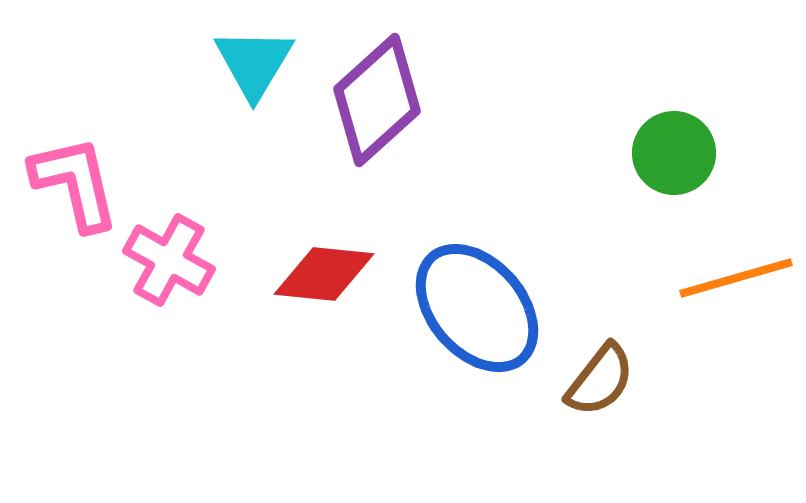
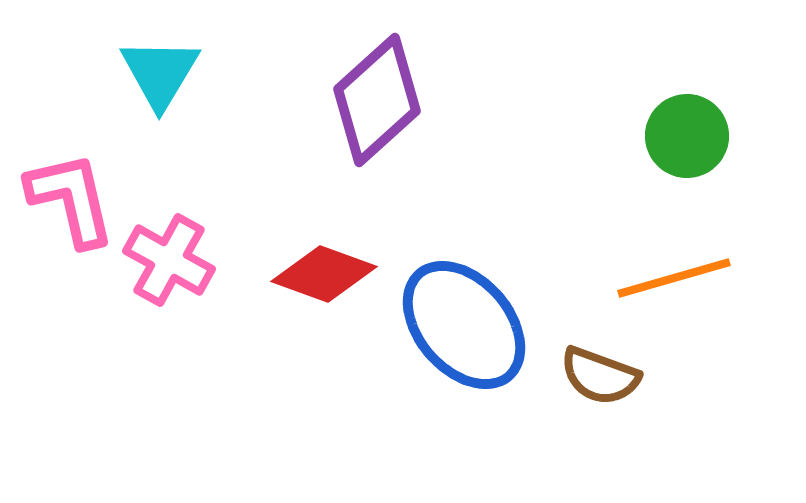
cyan triangle: moved 94 px left, 10 px down
green circle: moved 13 px right, 17 px up
pink L-shape: moved 4 px left, 16 px down
red diamond: rotated 14 degrees clockwise
orange line: moved 62 px left
blue ellipse: moved 13 px left, 17 px down
brown semicircle: moved 4 px up; rotated 72 degrees clockwise
